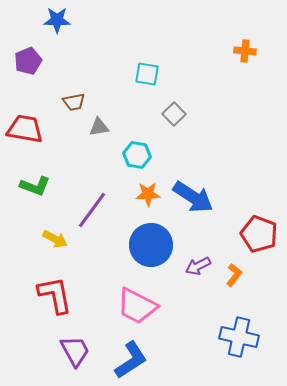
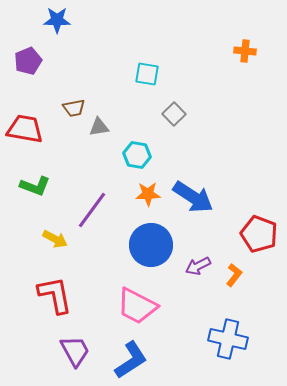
brown trapezoid: moved 6 px down
blue cross: moved 11 px left, 2 px down
